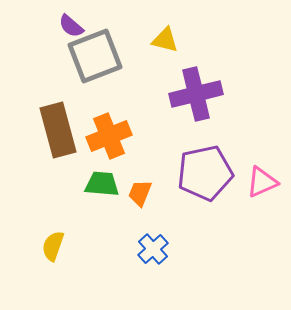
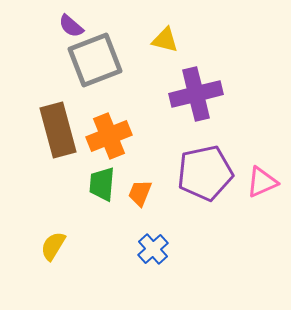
gray square: moved 4 px down
green trapezoid: rotated 90 degrees counterclockwise
yellow semicircle: rotated 12 degrees clockwise
